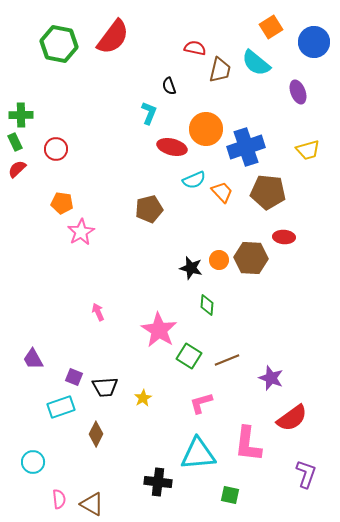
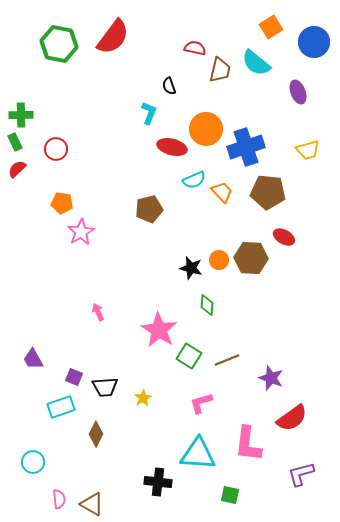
red ellipse at (284, 237): rotated 25 degrees clockwise
cyan triangle at (198, 454): rotated 9 degrees clockwise
purple L-shape at (306, 474): moved 5 px left; rotated 124 degrees counterclockwise
